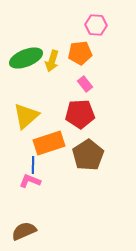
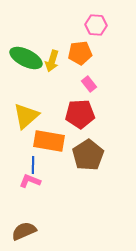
green ellipse: rotated 48 degrees clockwise
pink rectangle: moved 4 px right
orange rectangle: moved 2 px up; rotated 28 degrees clockwise
